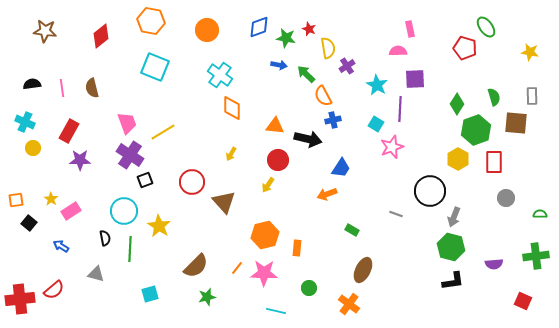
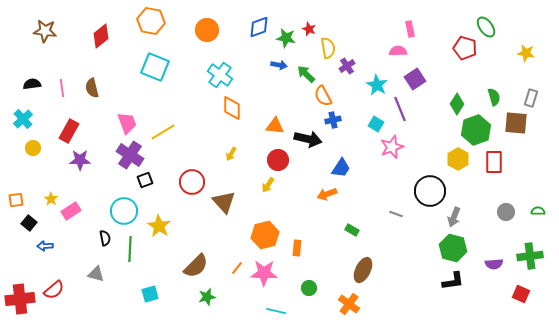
yellow star at (530, 52): moved 4 px left, 1 px down
purple square at (415, 79): rotated 30 degrees counterclockwise
gray rectangle at (532, 96): moved 1 px left, 2 px down; rotated 18 degrees clockwise
purple line at (400, 109): rotated 25 degrees counterclockwise
cyan cross at (25, 122): moved 2 px left, 3 px up; rotated 24 degrees clockwise
gray circle at (506, 198): moved 14 px down
green semicircle at (540, 214): moved 2 px left, 3 px up
blue arrow at (61, 246): moved 16 px left; rotated 35 degrees counterclockwise
green hexagon at (451, 247): moved 2 px right, 1 px down
green cross at (536, 256): moved 6 px left
red square at (523, 301): moved 2 px left, 7 px up
